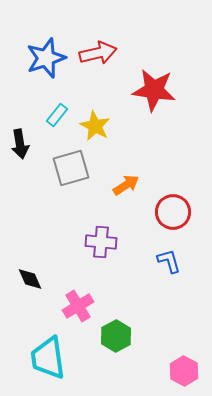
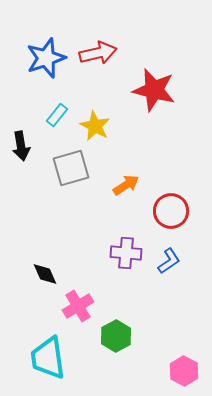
red star: rotated 6 degrees clockwise
black arrow: moved 1 px right, 2 px down
red circle: moved 2 px left, 1 px up
purple cross: moved 25 px right, 11 px down
blue L-shape: rotated 72 degrees clockwise
black diamond: moved 15 px right, 5 px up
